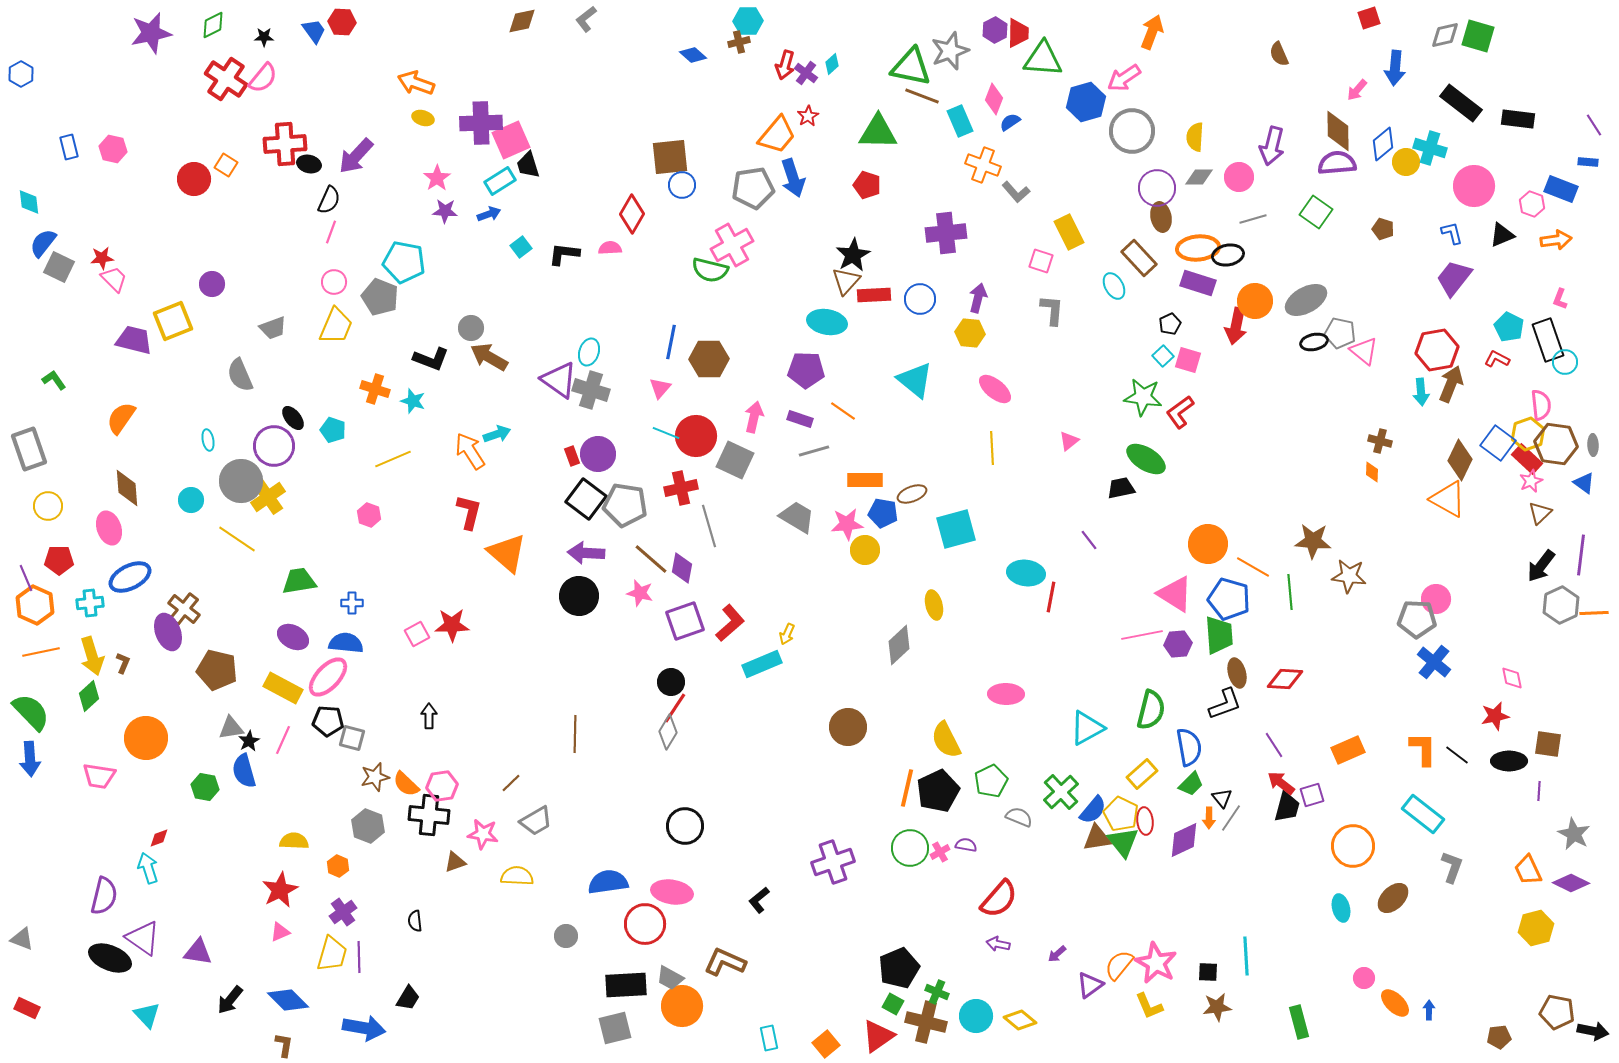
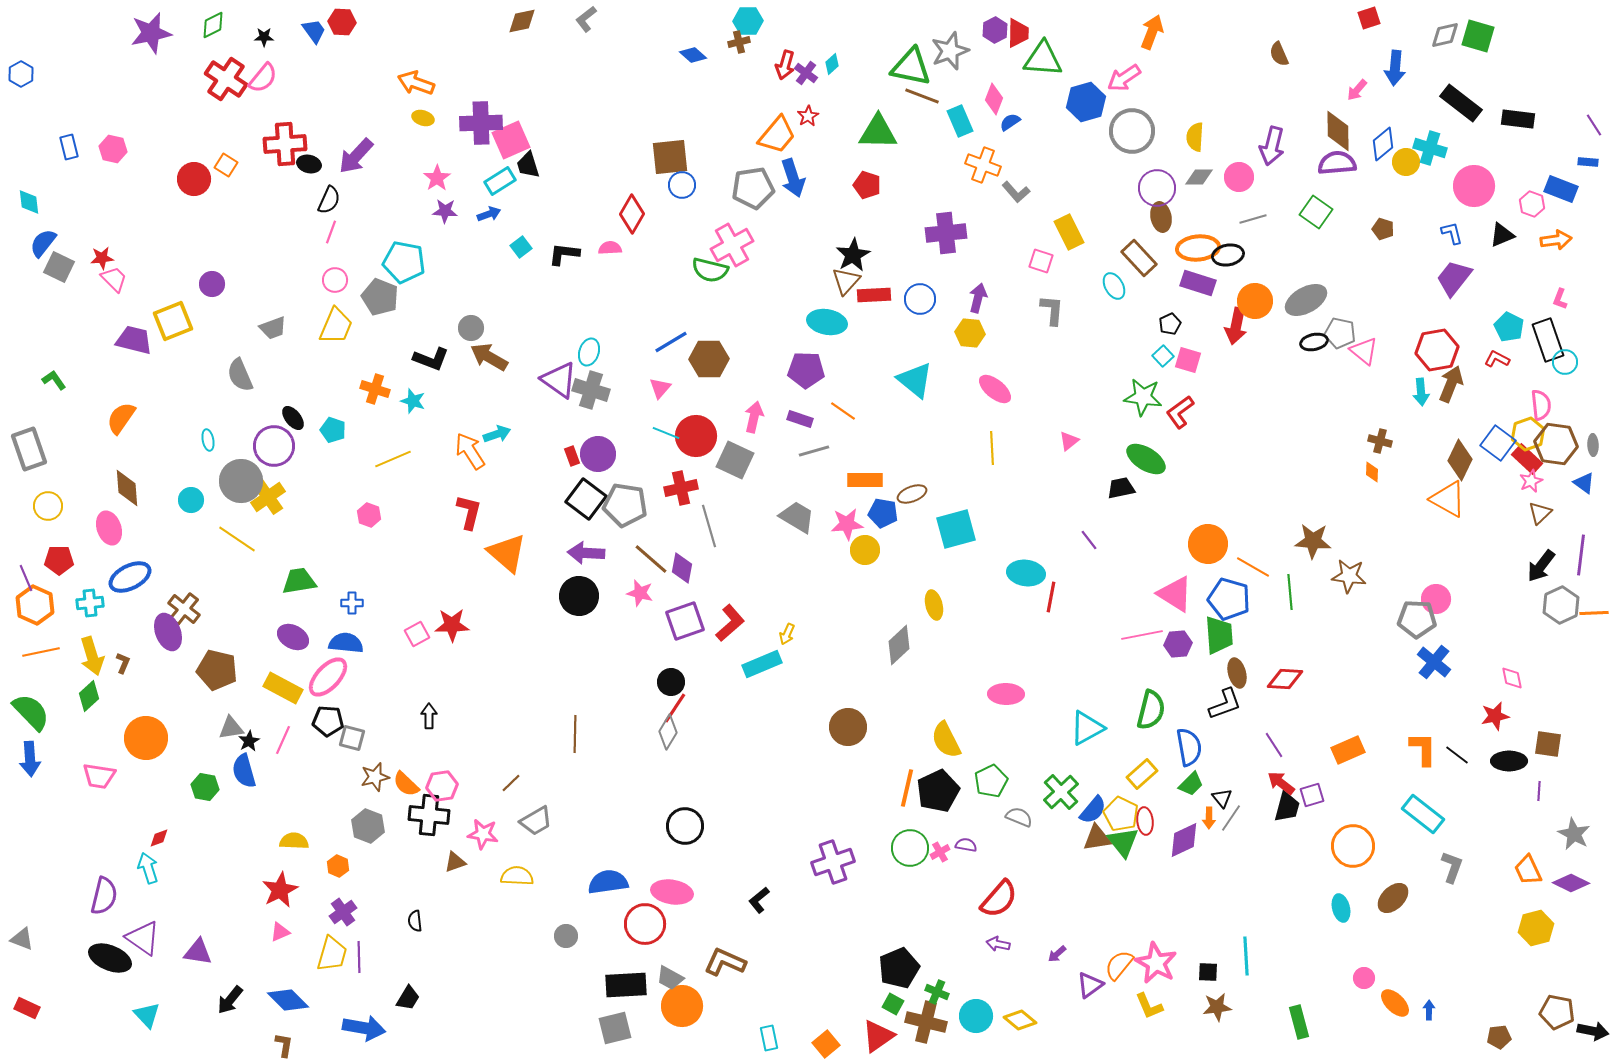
pink circle at (334, 282): moved 1 px right, 2 px up
blue line at (671, 342): rotated 48 degrees clockwise
